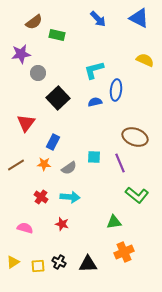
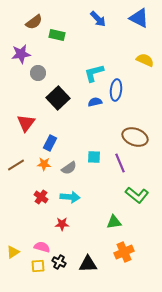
cyan L-shape: moved 3 px down
blue rectangle: moved 3 px left, 1 px down
red star: rotated 16 degrees counterclockwise
pink semicircle: moved 17 px right, 19 px down
yellow triangle: moved 10 px up
